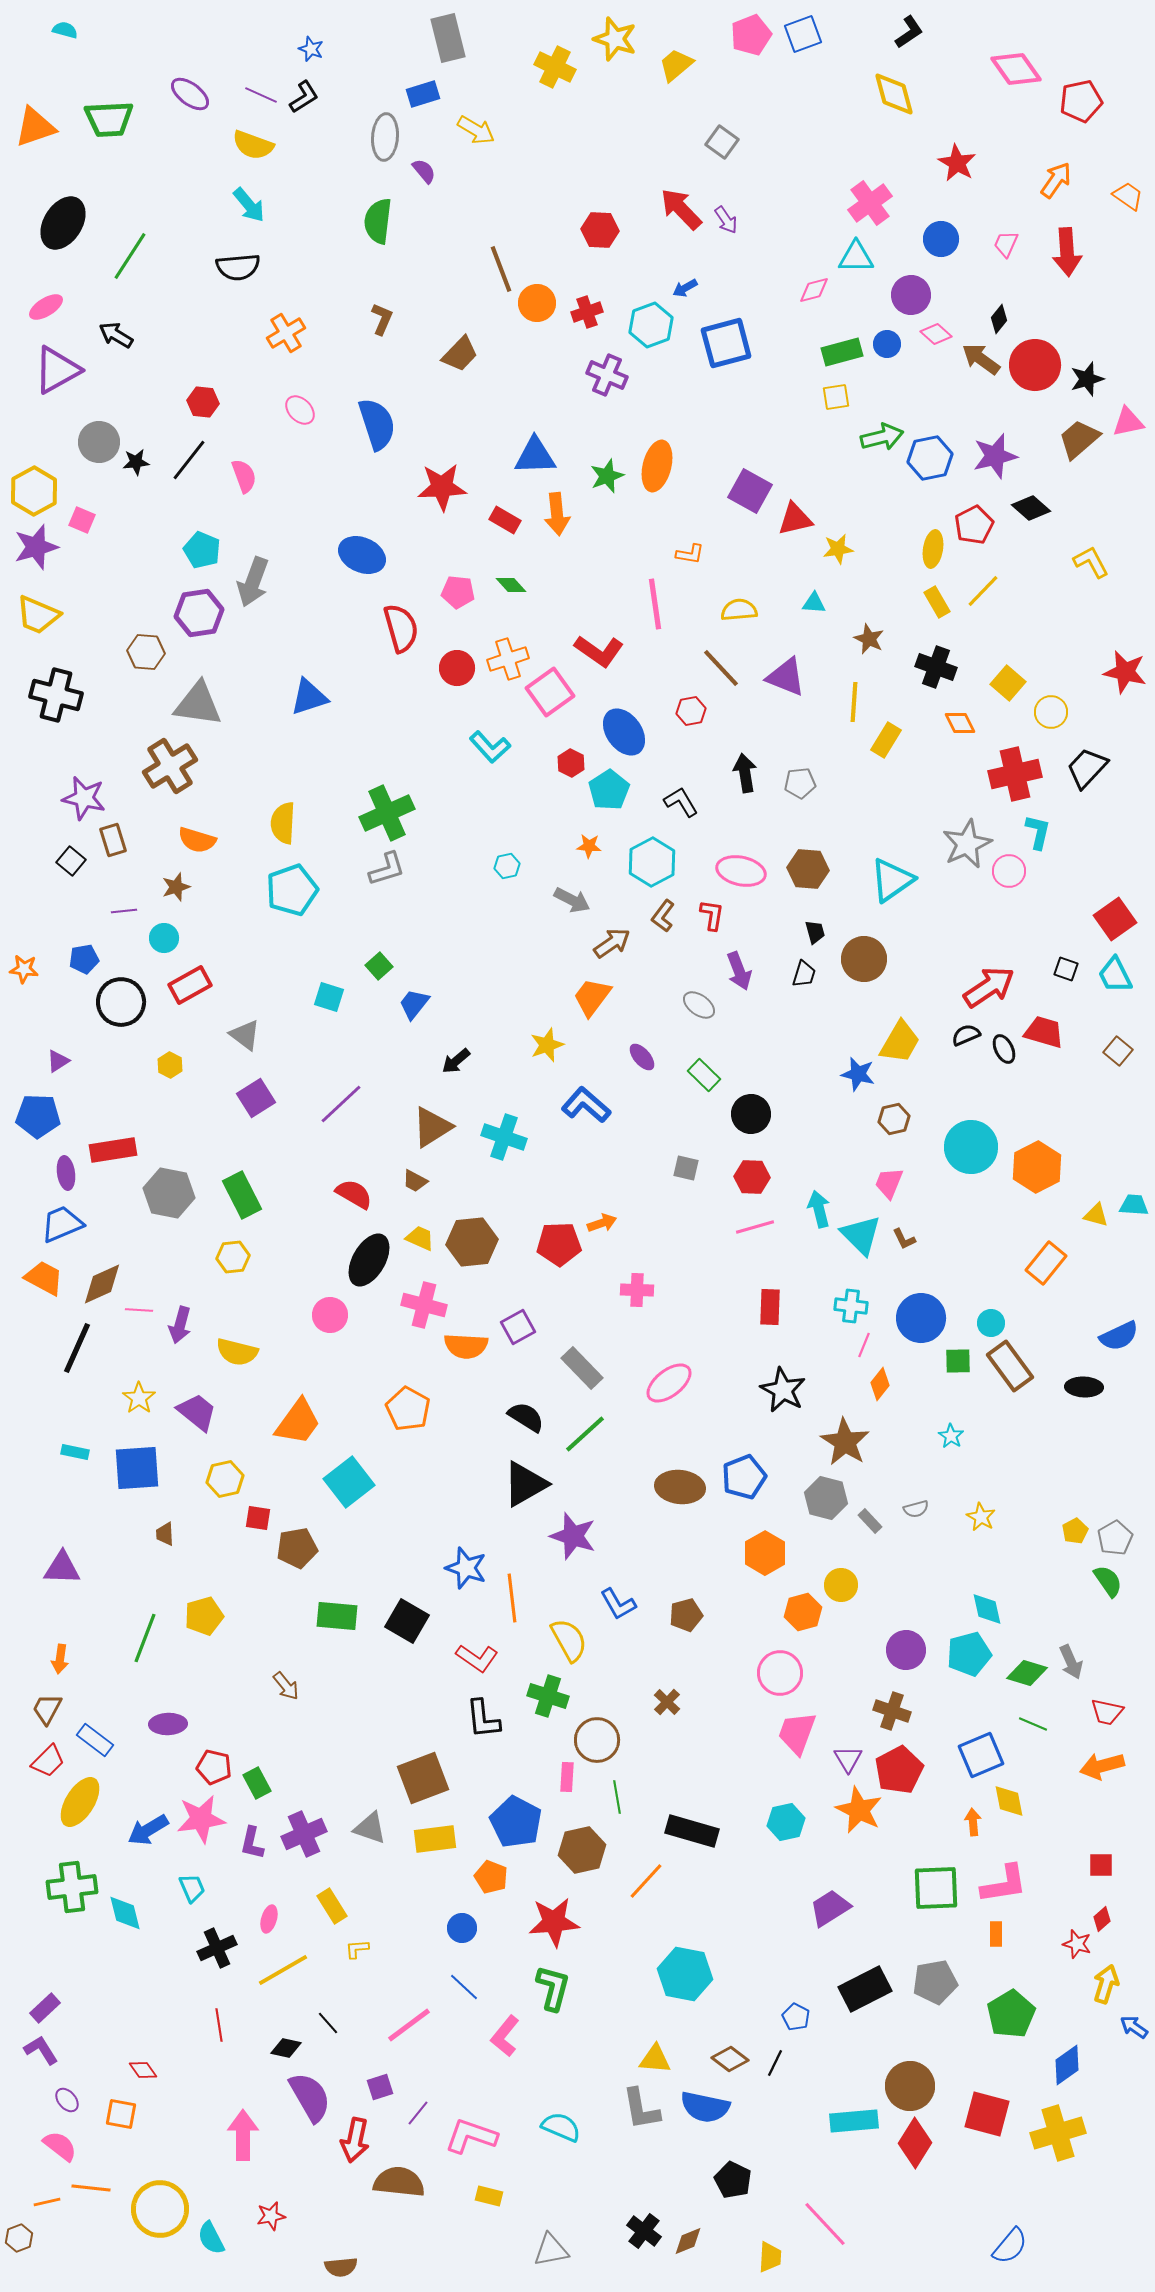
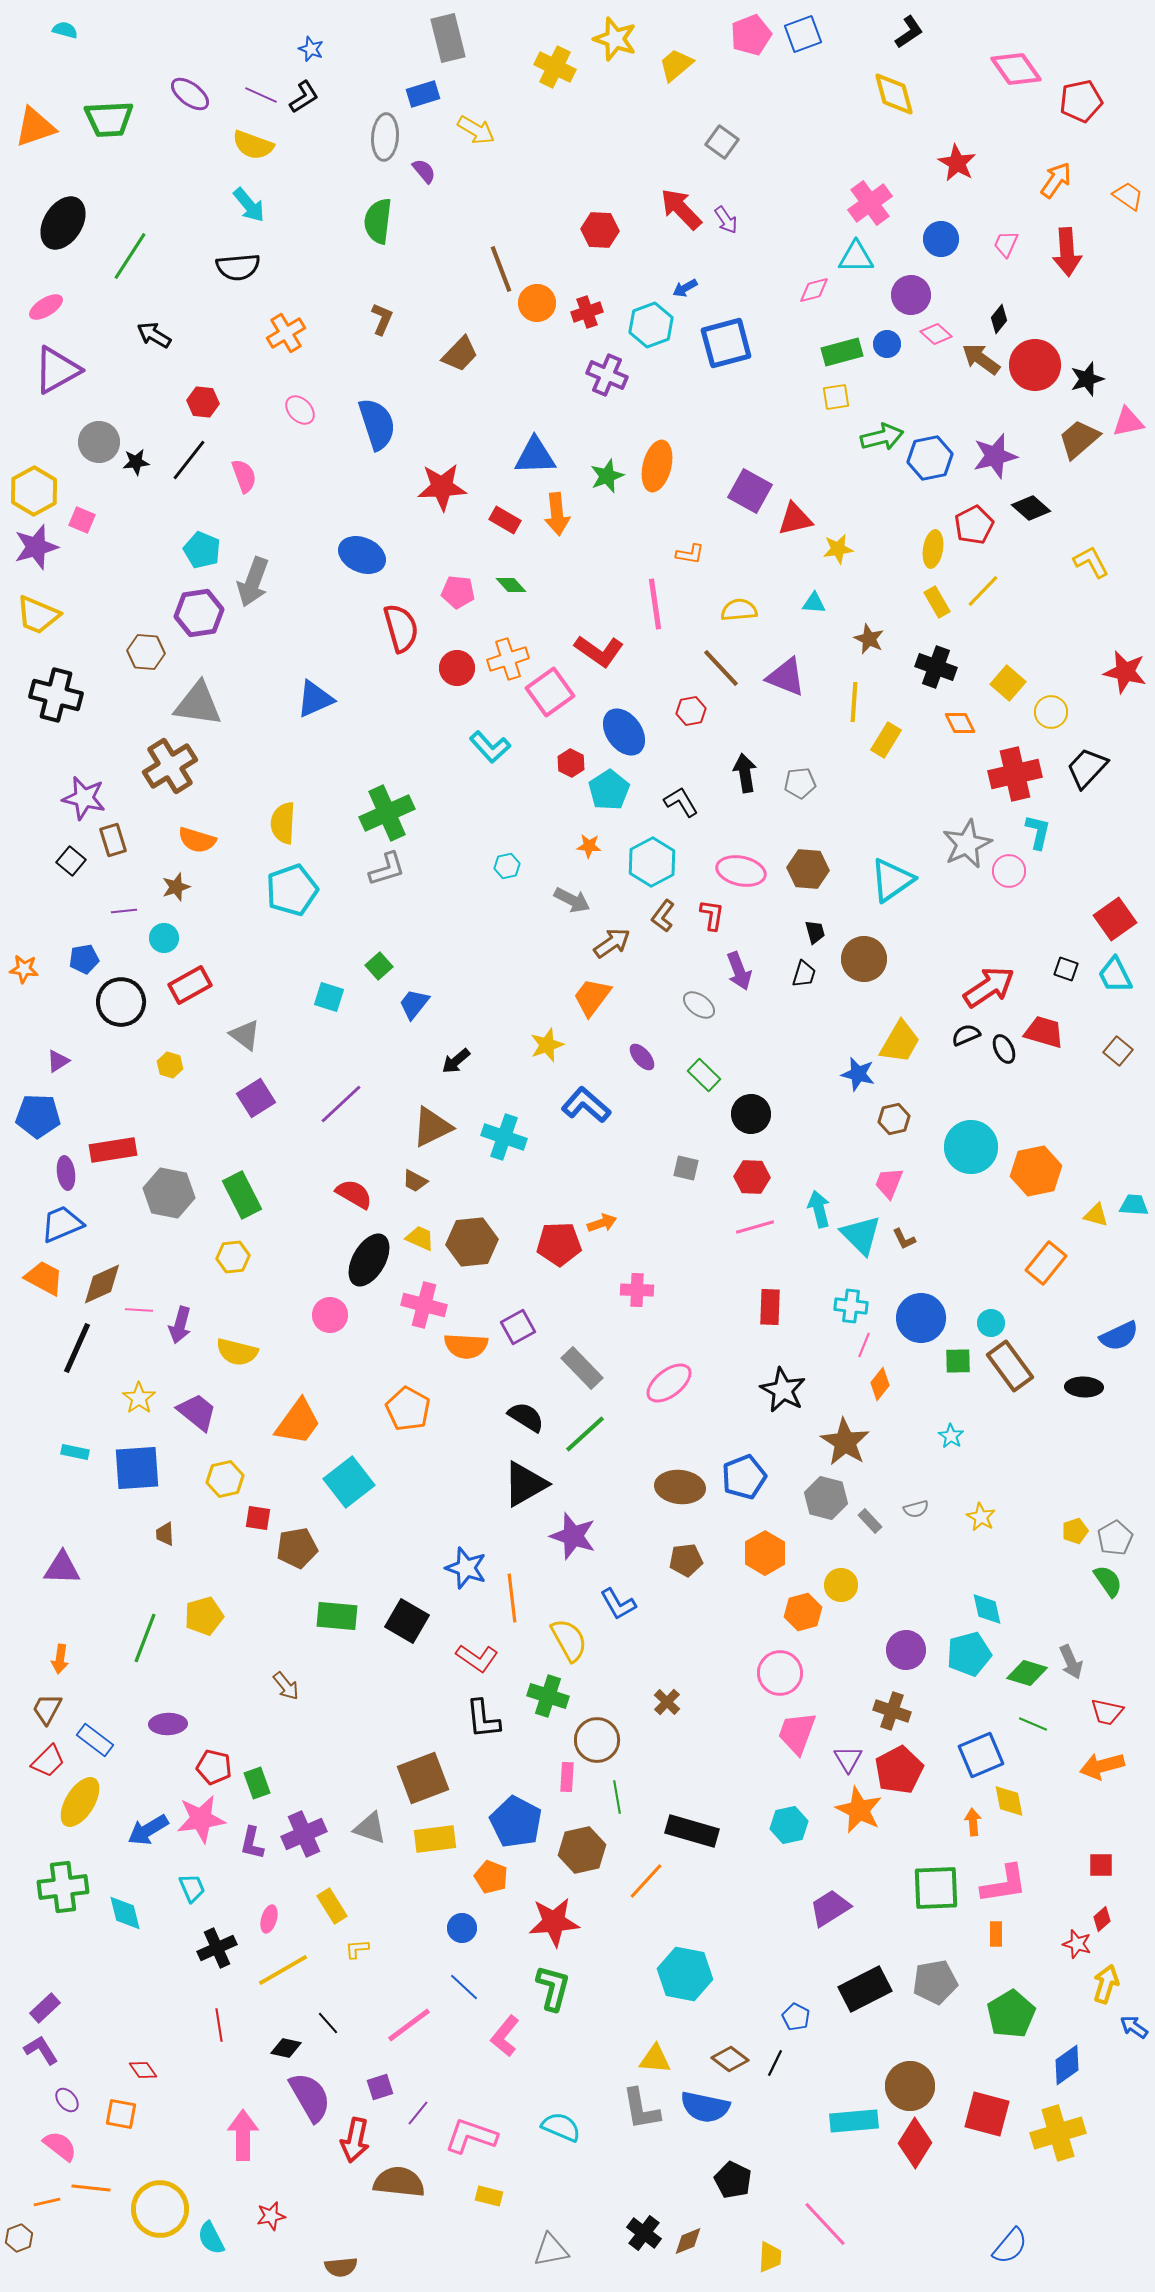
black arrow at (116, 335): moved 38 px right
blue triangle at (309, 697): moved 6 px right, 2 px down; rotated 6 degrees counterclockwise
yellow hexagon at (170, 1065): rotated 10 degrees counterclockwise
brown triangle at (432, 1127): rotated 6 degrees clockwise
orange hexagon at (1037, 1167): moved 1 px left, 4 px down; rotated 15 degrees clockwise
yellow pentagon at (1075, 1531): rotated 10 degrees clockwise
brown pentagon at (686, 1615): moved 55 px up; rotated 8 degrees clockwise
green rectangle at (257, 1783): rotated 8 degrees clockwise
cyan hexagon at (786, 1822): moved 3 px right, 3 px down
green cross at (72, 1887): moved 9 px left
black cross at (644, 2231): moved 2 px down
